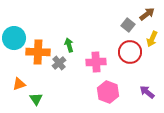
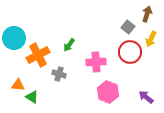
brown arrow: rotated 35 degrees counterclockwise
gray square: moved 2 px down
yellow arrow: moved 1 px left
green arrow: rotated 128 degrees counterclockwise
orange cross: moved 3 px down; rotated 30 degrees counterclockwise
gray cross: moved 11 px down; rotated 32 degrees counterclockwise
orange triangle: moved 1 px left, 1 px down; rotated 24 degrees clockwise
purple arrow: moved 1 px left, 5 px down
green triangle: moved 4 px left, 2 px up; rotated 24 degrees counterclockwise
